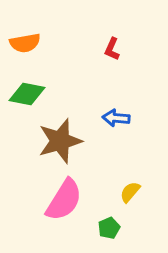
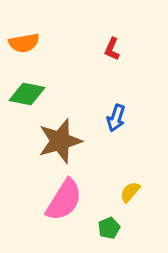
orange semicircle: moved 1 px left
blue arrow: rotated 76 degrees counterclockwise
